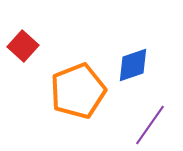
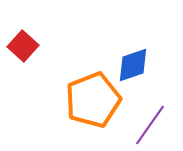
orange pentagon: moved 15 px right, 9 px down
